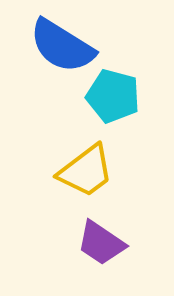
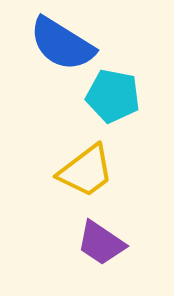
blue semicircle: moved 2 px up
cyan pentagon: rotated 4 degrees counterclockwise
